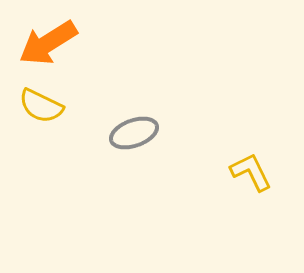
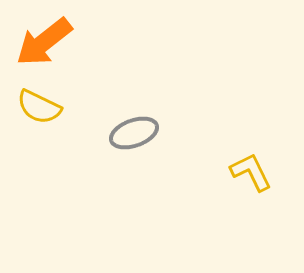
orange arrow: moved 4 px left, 1 px up; rotated 6 degrees counterclockwise
yellow semicircle: moved 2 px left, 1 px down
